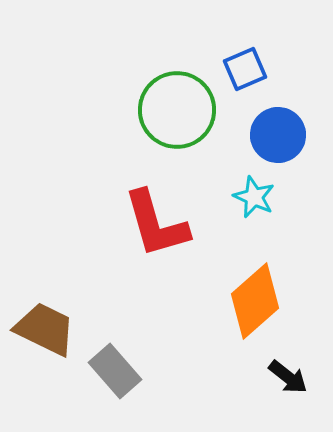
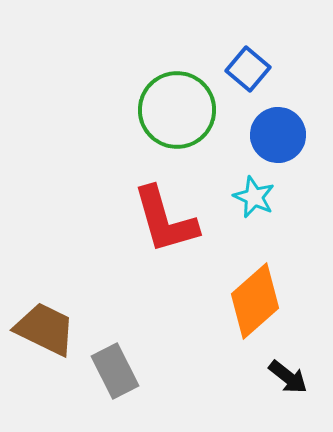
blue square: moved 3 px right; rotated 27 degrees counterclockwise
red L-shape: moved 9 px right, 4 px up
gray rectangle: rotated 14 degrees clockwise
